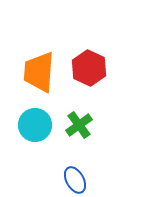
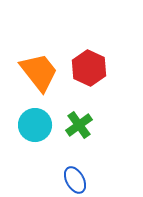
orange trapezoid: rotated 138 degrees clockwise
